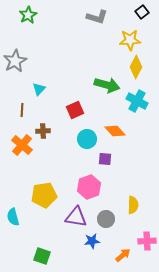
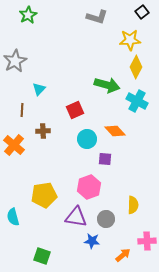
orange cross: moved 8 px left
blue star: rotated 14 degrees clockwise
